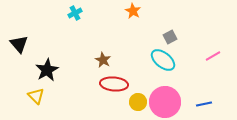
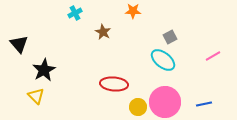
orange star: rotated 28 degrees counterclockwise
brown star: moved 28 px up
black star: moved 3 px left
yellow circle: moved 5 px down
